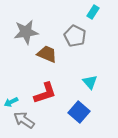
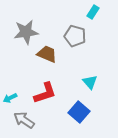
gray pentagon: rotated 10 degrees counterclockwise
cyan arrow: moved 1 px left, 4 px up
